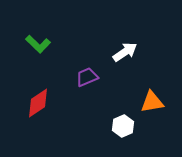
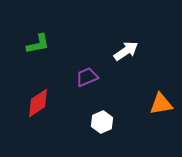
green L-shape: rotated 55 degrees counterclockwise
white arrow: moved 1 px right, 1 px up
orange triangle: moved 9 px right, 2 px down
white hexagon: moved 21 px left, 4 px up
